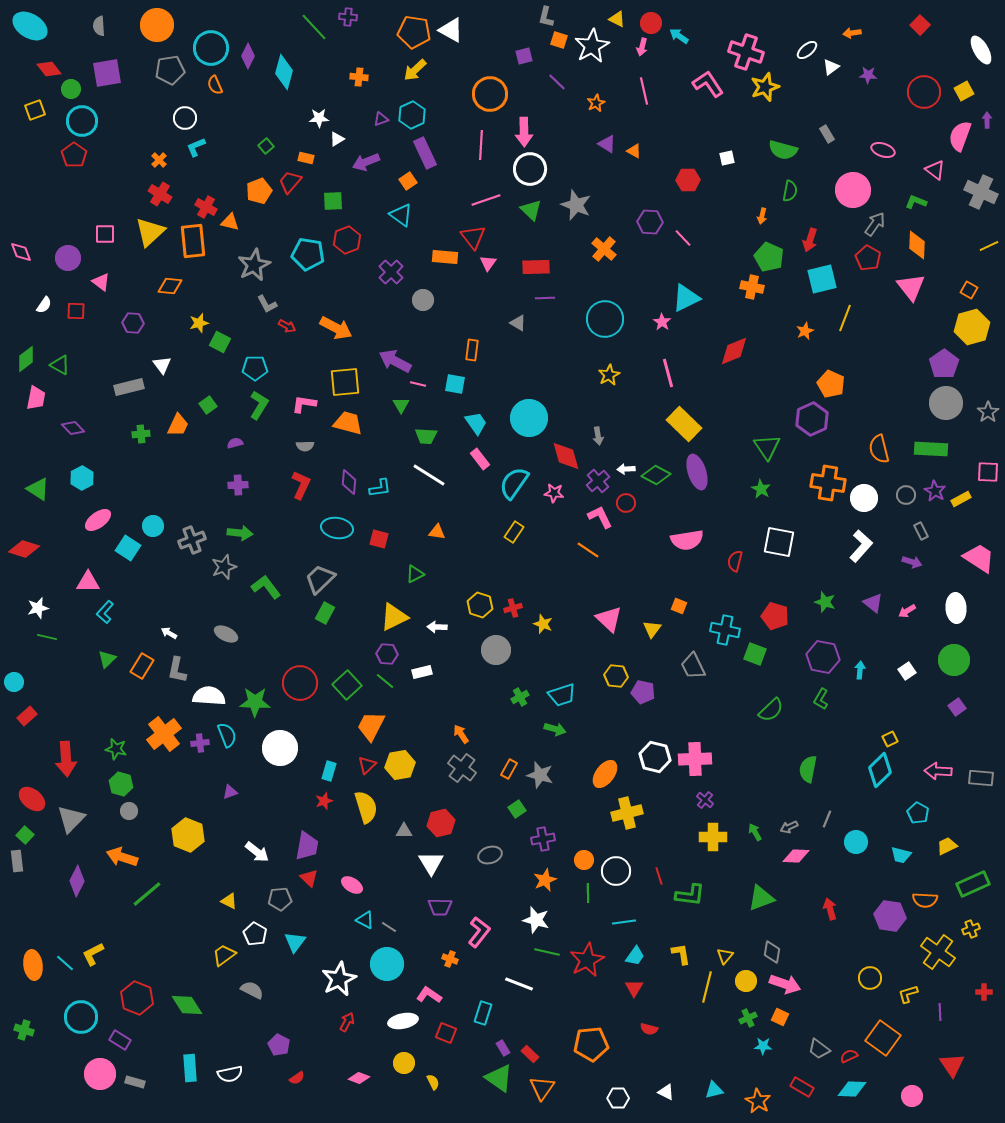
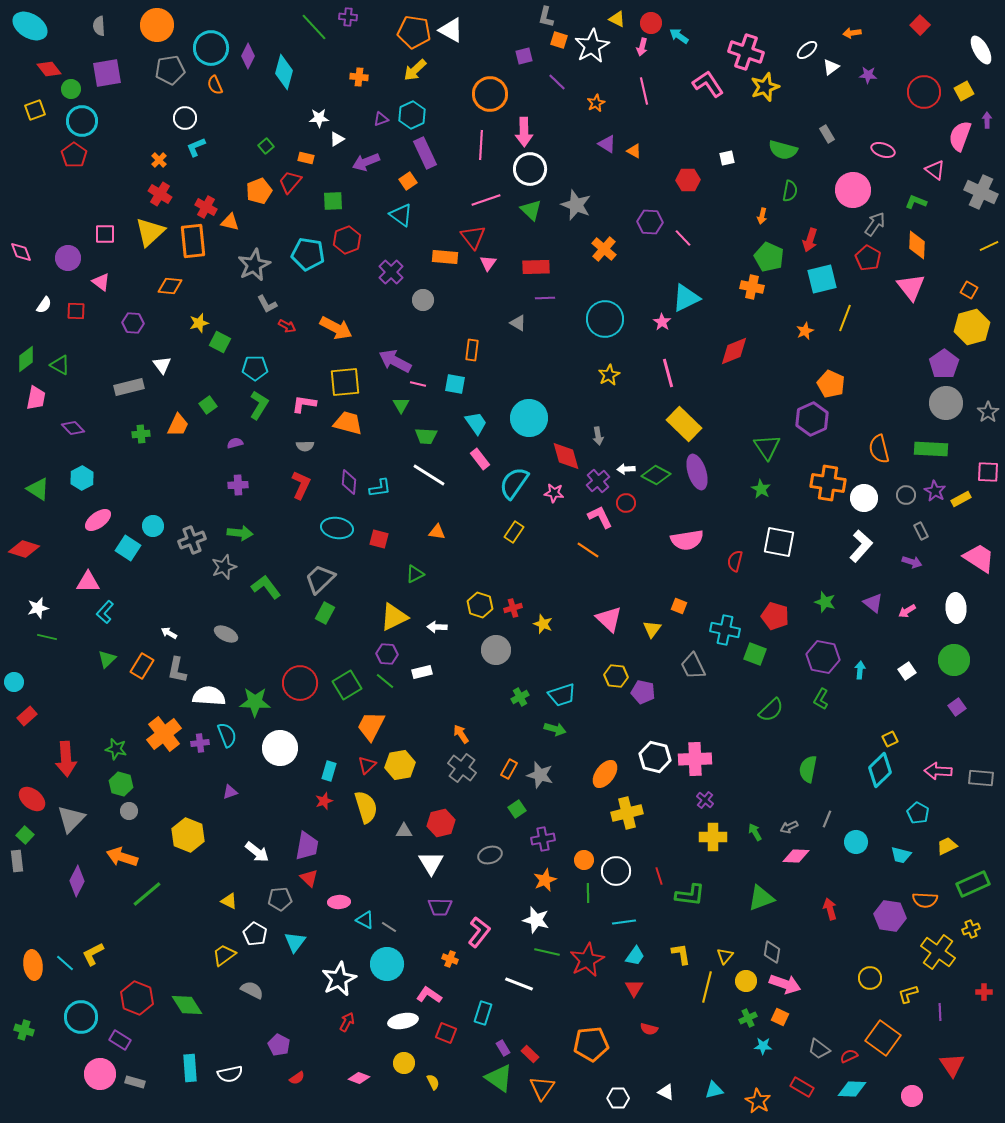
green square at (347, 685): rotated 12 degrees clockwise
pink ellipse at (352, 885): moved 13 px left, 17 px down; rotated 35 degrees counterclockwise
